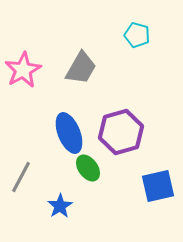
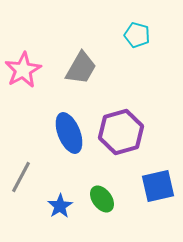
green ellipse: moved 14 px right, 31 px down
